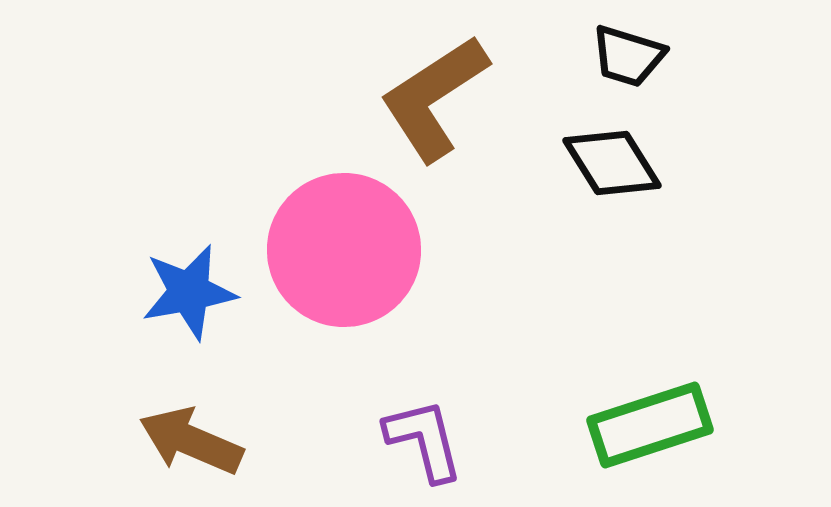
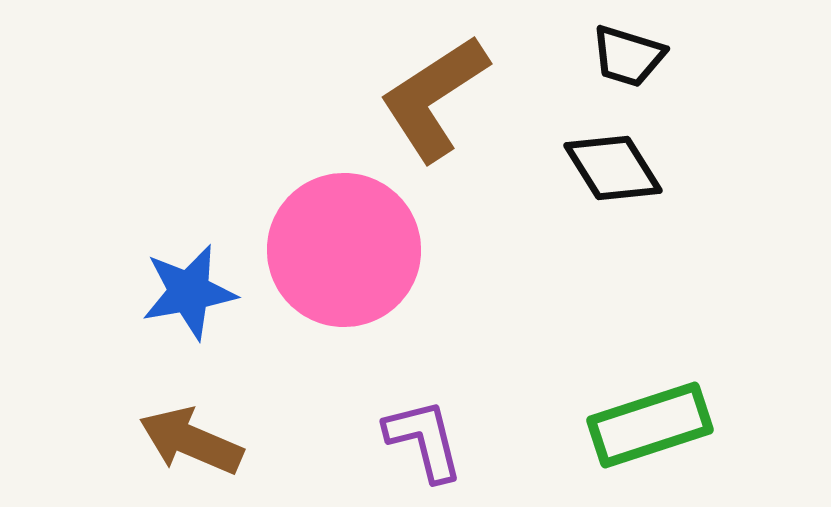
black diamond: moved 1 px right, 5 px down
